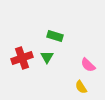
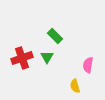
green rectangle: rotated 28 degrees clockwise
pink semicircle: rotated 56 degrees clockwise
yellow semicircle: moved 6 px left, 1 px up; rotated 16 degrees clockwise
